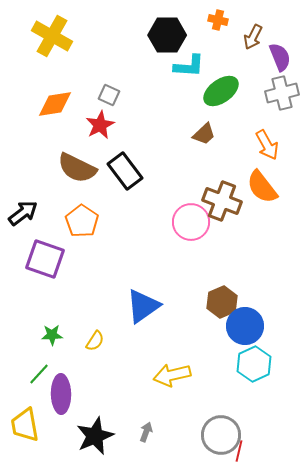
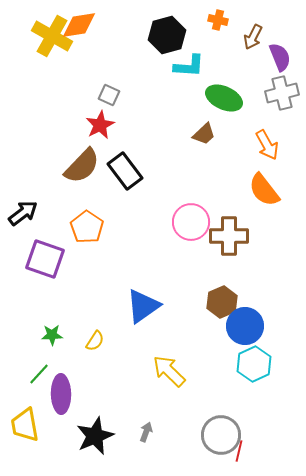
black hexagon: rotated 15 degrees counterclockwise
green ellipse: moved 3 px right, 7 px down; rotated 60 degrees clockwise
orange diamond: moved 24 px right, 79 px up
brown semicircle: moved 5 px right, 2 px up; rotated 72 degrees counterclockwise
orange semicircle: moved 2 px right, 3 px down
brown cross: moved 7 px right, 35 px down; rotated 21 degrees counterclockwise
orange pentagon: moved 5 px right, 6 px down
yellow arrow: moved 3 px left, 4 px up; rotated 57 degrees clockwise
